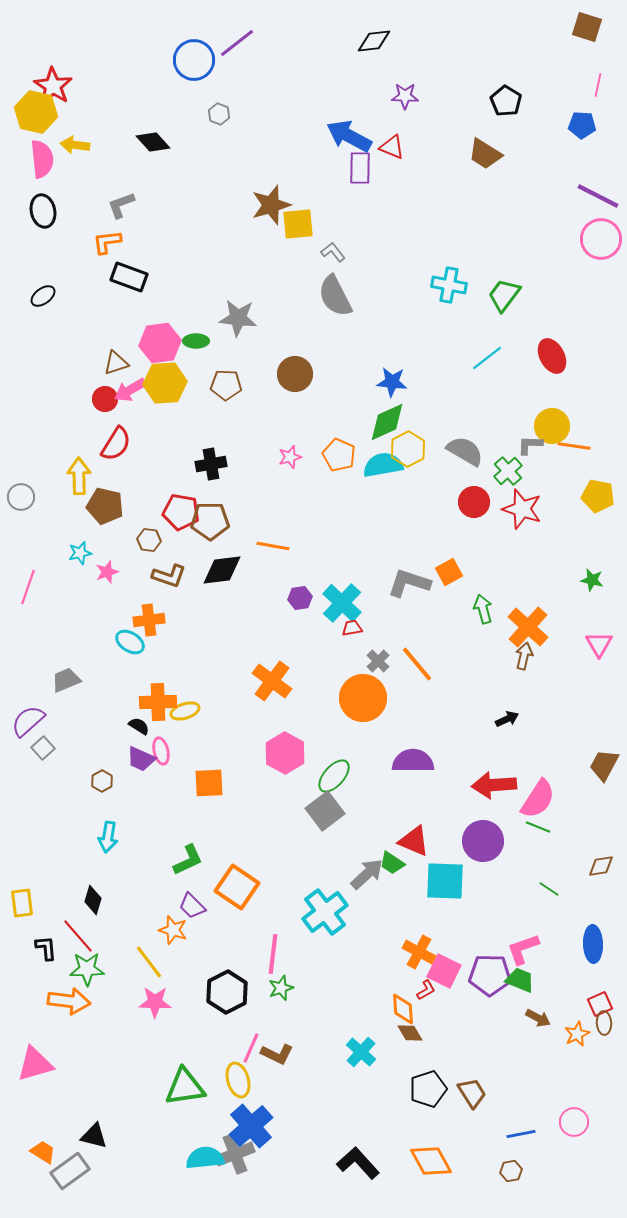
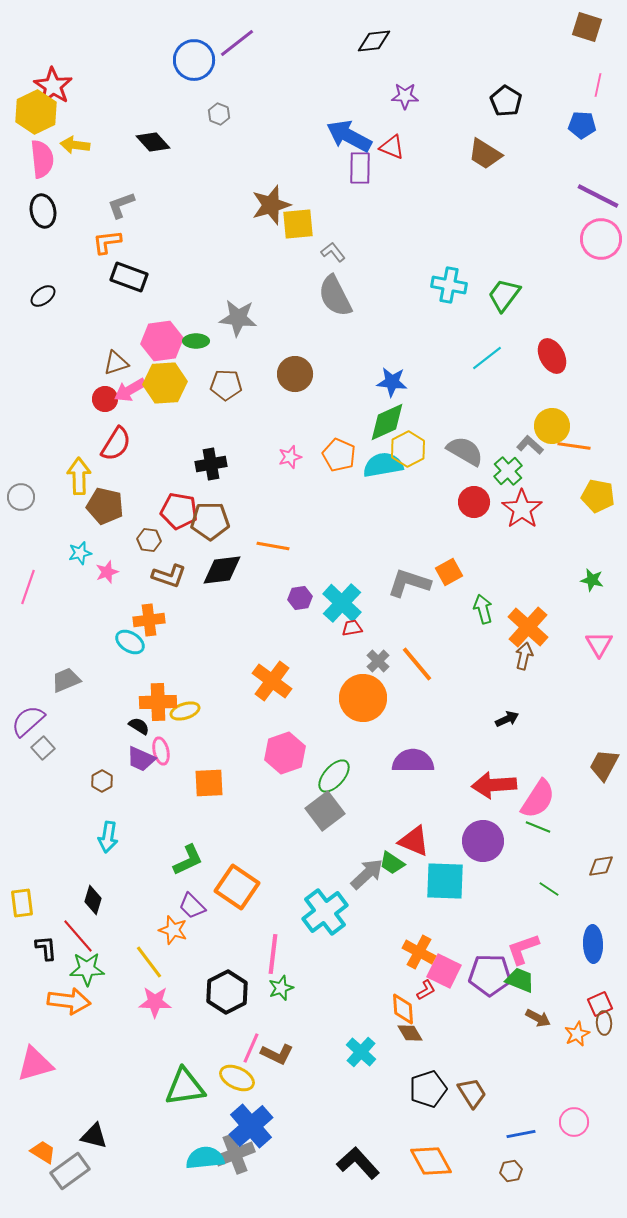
yellow hexagon at (36, 112): rotated 21 degrees clockwise
pink hexagon at (160, 343): moved 2 px right, 2 px up
gray L-shape at (530, 445): rotated 40 degrees clockwise
red star at (522, 509): rotated 18 degrees clockwise
red pentagon at (181, 512): moved 2 px left, 1 px up
pink hexagon at (285, 753): rotated 12 degrees clockwise
yellow ellipse at (238, 1080): moved 1 px left, 2 px up; rotated 48 degrees counterclockwise
